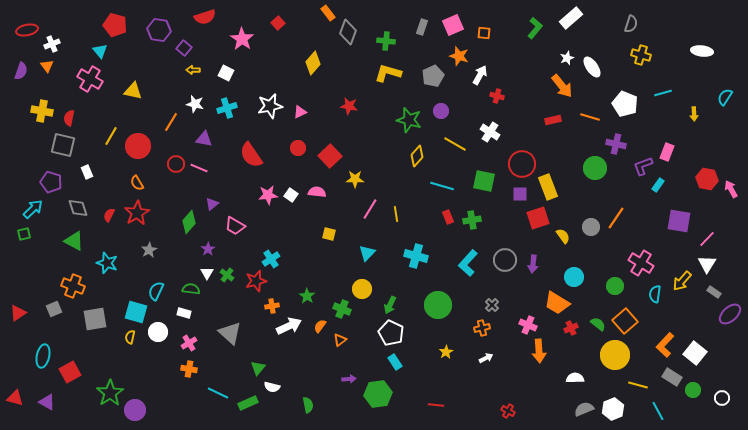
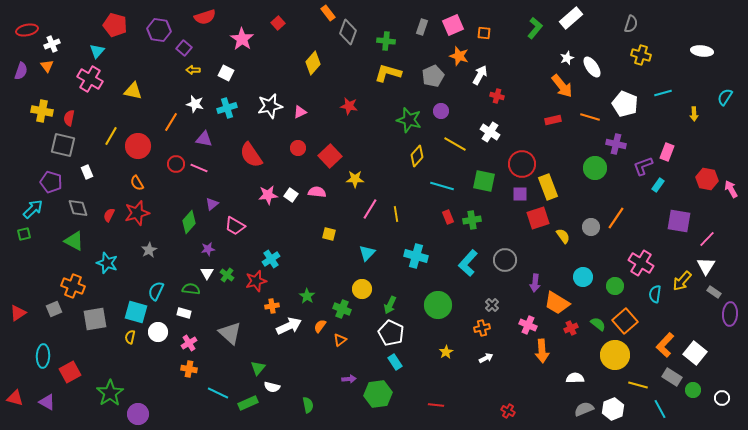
cyan triangle at (100, 51): moved 3 px left; rotated 21 degrees clockwise
red star at (137, 213): rotated 15 degrees clockwise
purple star at (208, 249): rotated 24 degrees clockwise
purple arrow at (533, 264): moved 2 px right, 19 px down
white triangle at (707, 264): moved 1 px left, 2 px down
cyan circle at (574, 277): moved 9 px right
purple ellipse at (730, 314): rotated 45 degrees counterclockwise
orange arrow at (539, 351): moved 3 px right
cyan ellipse at (43, 356): rotated 10 degrees counterclockwise
purple circle at (135, 410): moved 3 px right, 4 px down
cyan line at (658, 411): moved 2 px right, 2 px up
